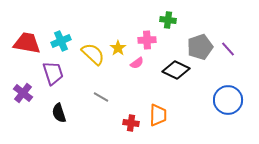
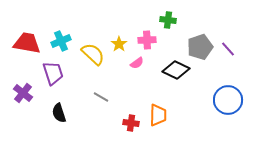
yellow star: moved 1 px right, 4 px up
